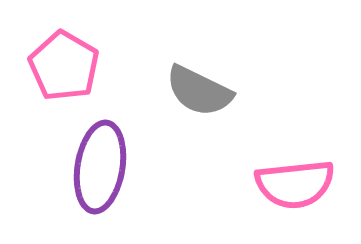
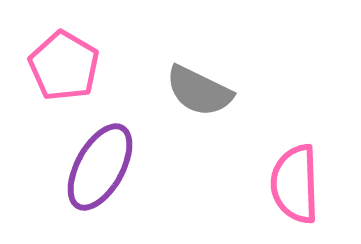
purple ellipse: rotated 20 degrees clockwise
pink semicircle: rotated 94 degrees clockwise
